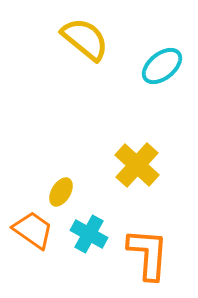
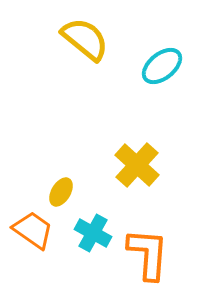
cyan cross: moved 4 px right, 1 px up
